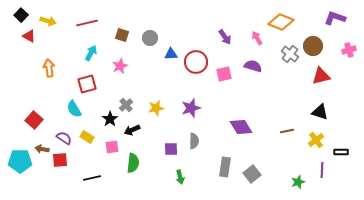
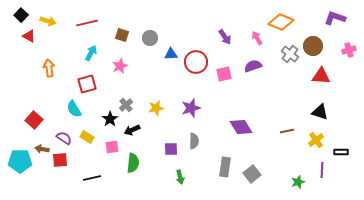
purple semicircle at (253, 66): rotated 36 degrees counterclockwise
red triangle at (321, 76): rotated 18 degrees clockwise
